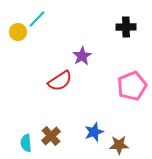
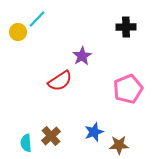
pink pentagon: moved 4 px left, 3 px down
